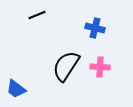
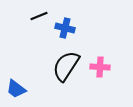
black line: moved 2 px right, 1 px down
blue cross: moved 30 px left
